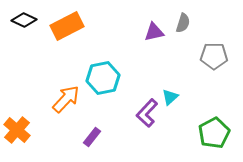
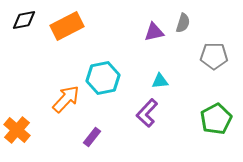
black diamond: rotated 35 degrees counterclockwise
cyan triangle: moved 10 px left, 16 px up; rotated 36 degrees clockwise
green pentagon: moved 2 px right, 14 px up
